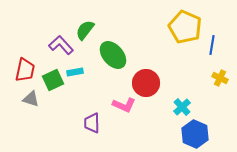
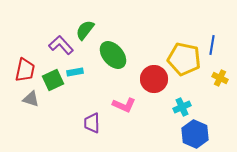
yellow pentagon: moved 1 px left, 32 px down; rotated 12 degrees counterclockwise
red circle: moved 8 px right, 4 px up
cyan cross: rotated 18 degrees clockwise
